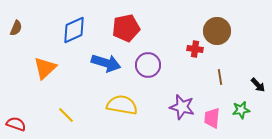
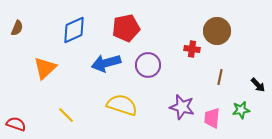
brown semicircle: moved 1 px right
red cross: moved 3 px left
blue arrow: rotated 148 degrees clockwise
brown line: rotated 21 degrees clockwise
yellow semicircle: rotated 8 degrees clockwise
